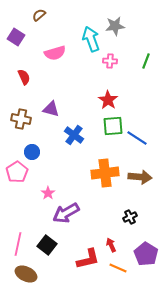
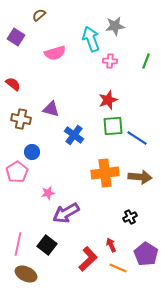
red semicircle: moved 11 px left, 7 px down; rotated 28 degrees counterclockwise
red star: rotated 18 degrees clockwise
pink star: rotated 24 degrees clockwise
red L-shape: rotated 30 degrees counterclockwise
